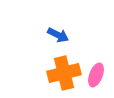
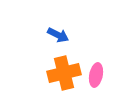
pink ellipse: rotated 10 degrees counterclockwise
